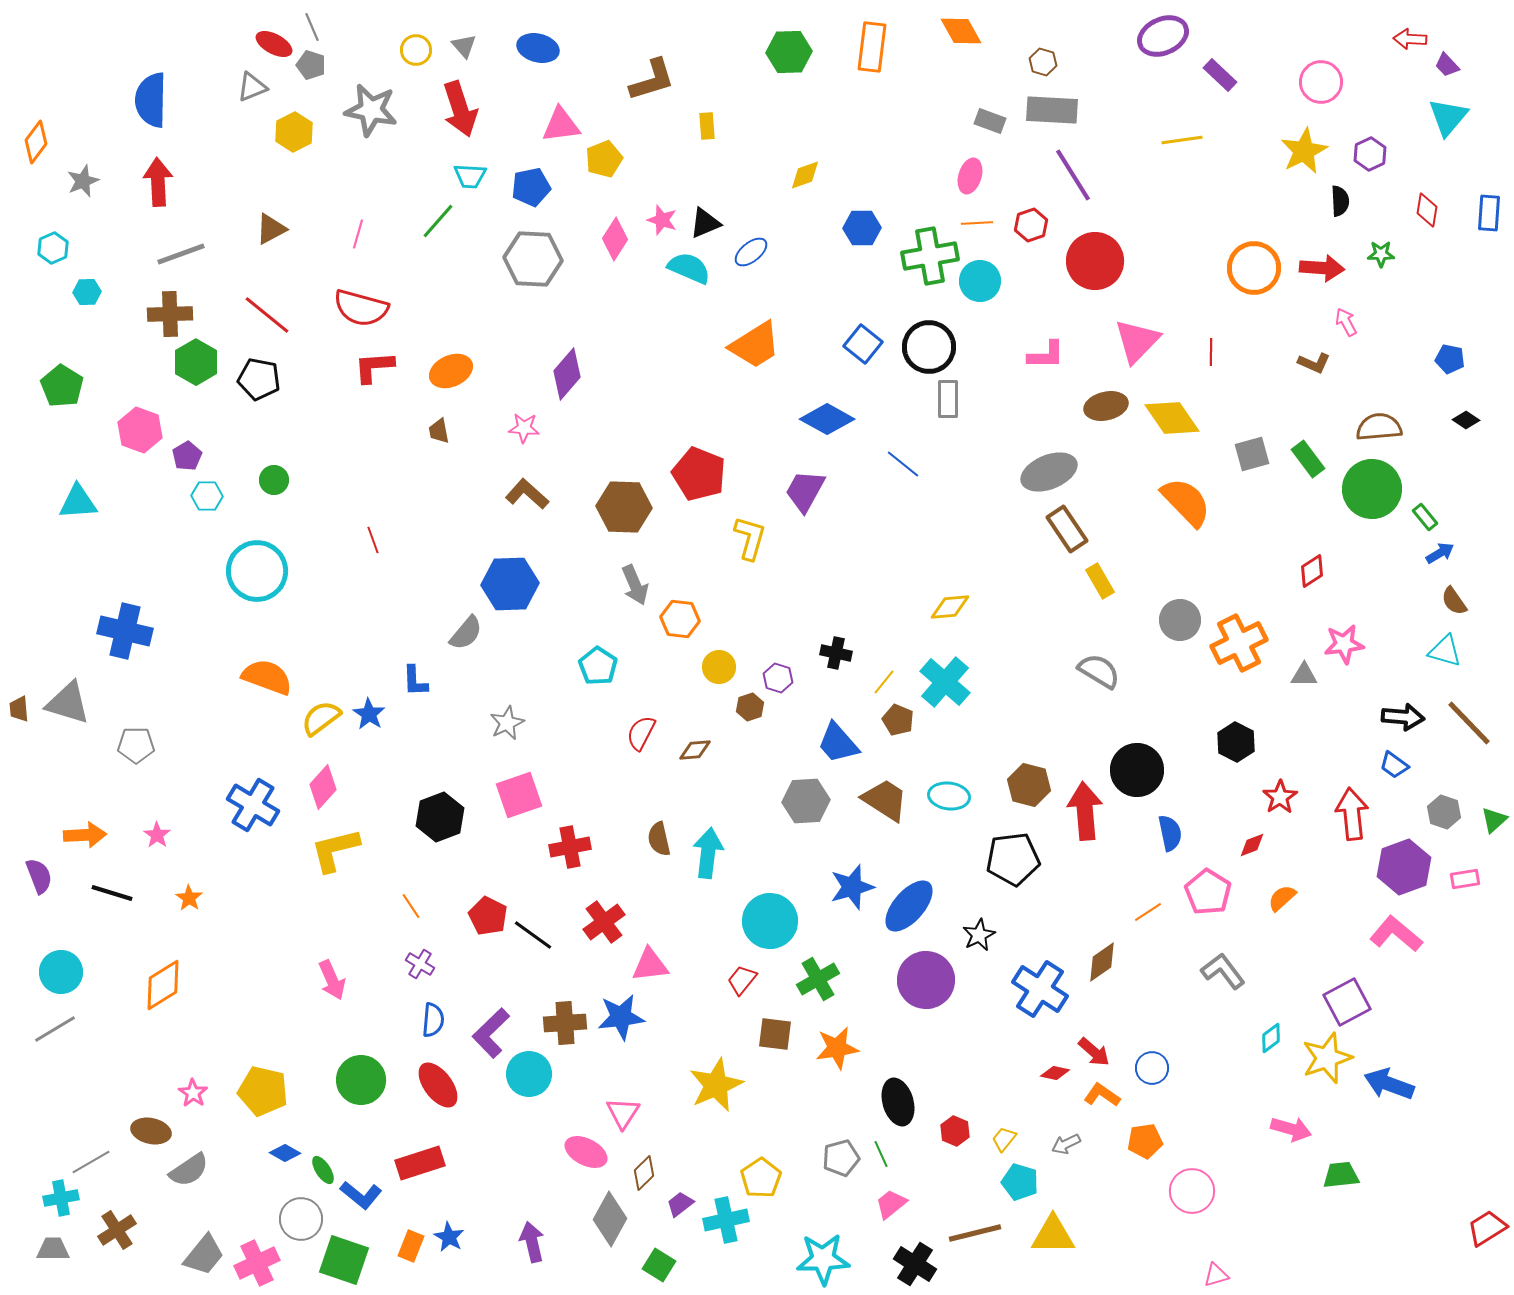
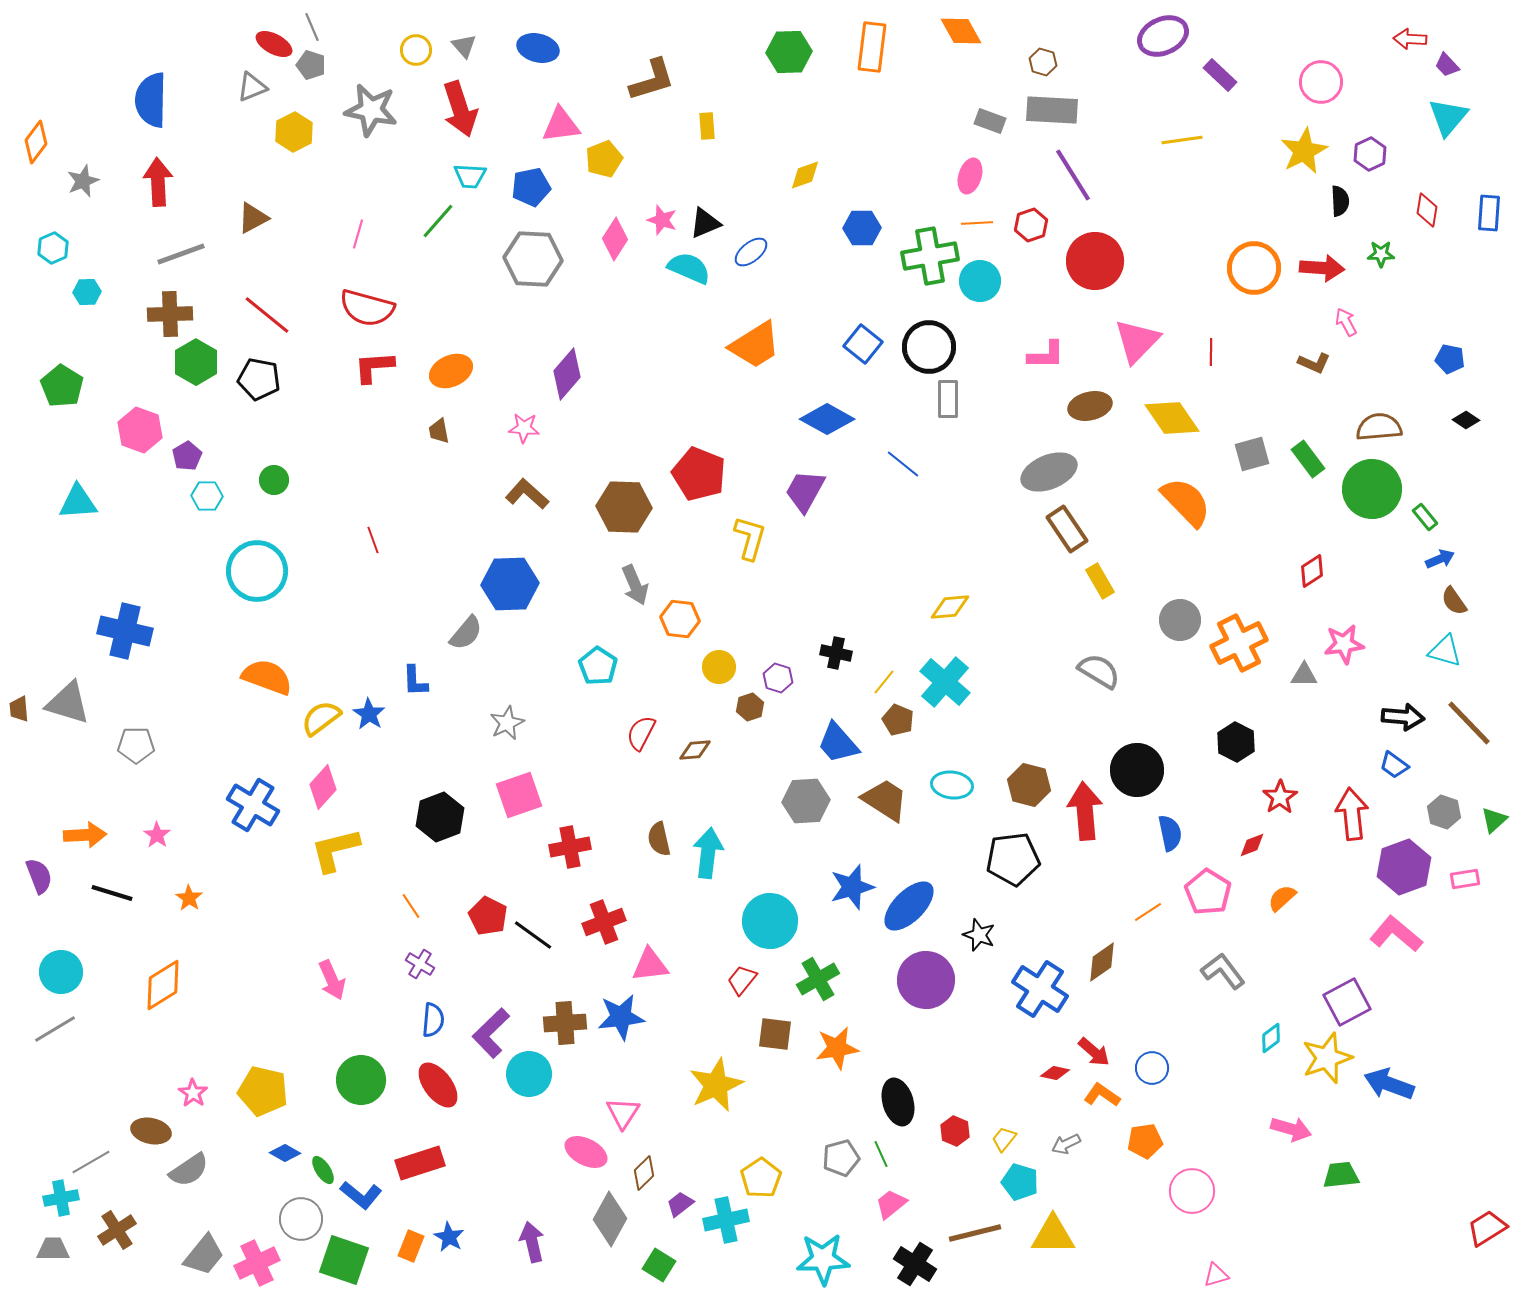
brown triangle at (271, 229): moved 18 px left, 11 px up
red semicircle at (361, 308): moved 6 px right
brown ellipse at (1106, 406): moved 16 px left
blue arrow at (1440, 553): moved 6 px down; rotated 8 degrees clockwise
cyan ellipse at (949, 796): moved 3 px right, 11 px up
blue ellipse at (909, 906): rotated 4 degrees clockwise
red cross at (604, 922): rotated 15 degrees clockwise
black star at (979, 935): rotated 24 degrees counterclockwise
